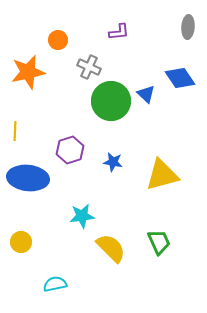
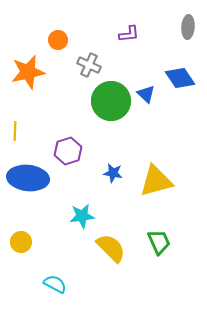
purple L-shape: moved 10 px right, 2 px down
gray cross: moved 2 px up
purple hexagon: moved 2 px left, 1 px down
blue star: moved 11 px down
yellow triangle: moved 6 px left, 6 px down
cyan semicircle: rotated 40 degrees clockwise
